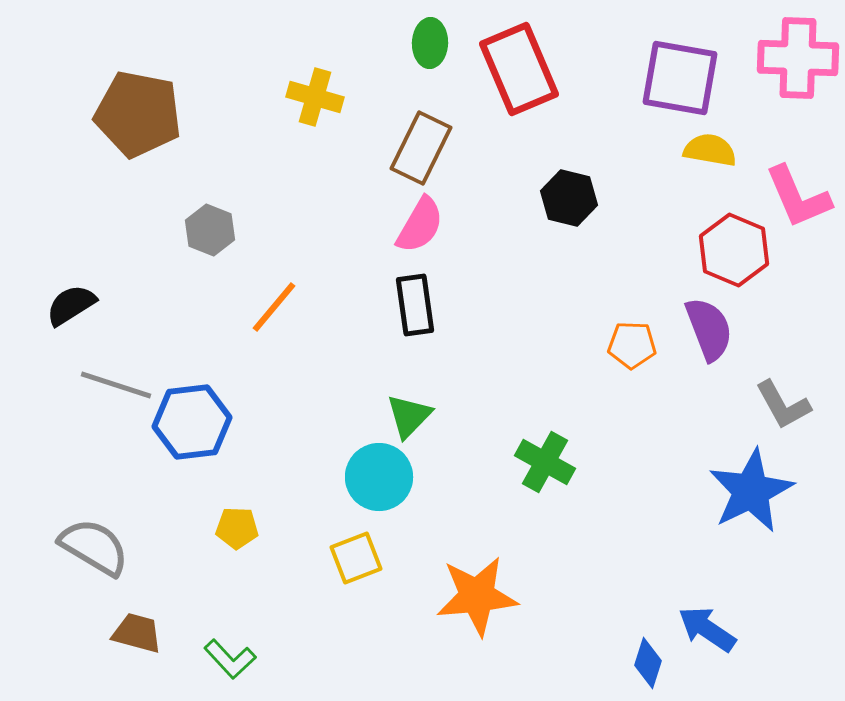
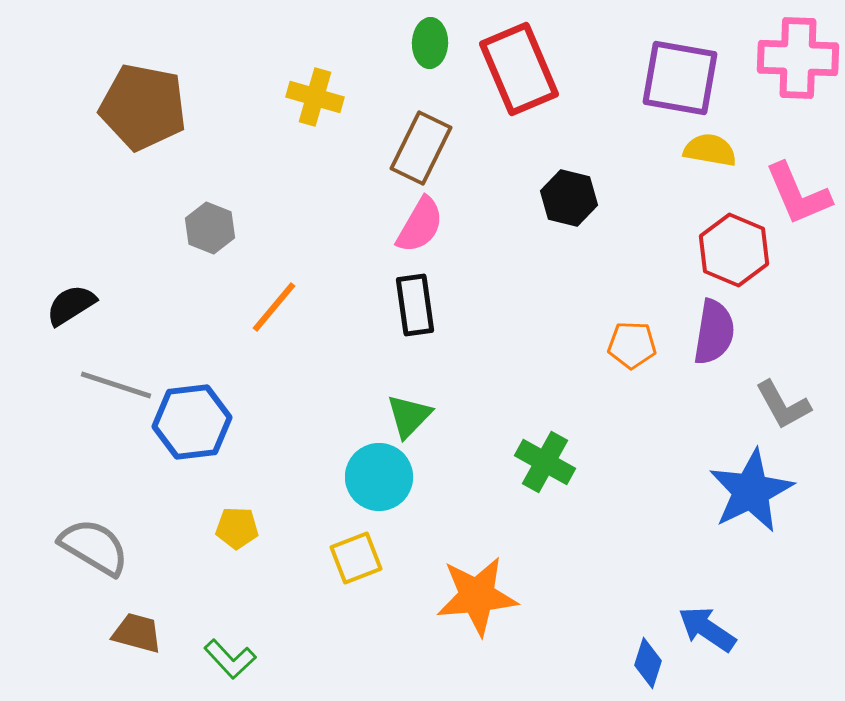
brown pentagon: moved 5 px right, 7 px up
pink L-shape: moved 3 px up
gray hexagon: moved 2 px up
purple semicircle: moved 5 px right, 3 px down; rotated 30 degrees clockwise
